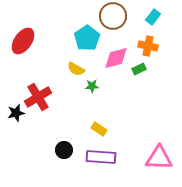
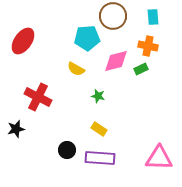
cyan rectangle: rotated 42 degrees counterclockwise
cyan pentagon: rotated 30 degrees clockwise
pink diamond: moved 3 px down
green rectangle: moved 2 px right
green star: moved 6 px right, 10 px down; rotated 16 degrees clockwise
red cross: rotated 32 degrees counterclockwise
black star: moved 16 px down
black circle: moved 3 px right
purple rectangle: moved 1 px left, 1 px down
